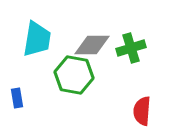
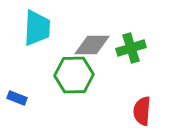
cyan trapezoid: moved 11 px up; rotated 6 degrees counterclockwise
green hexagon: rotated 12 degrees counterclockwise
blue rectangle: rotated 60 degrees counterclockwise
